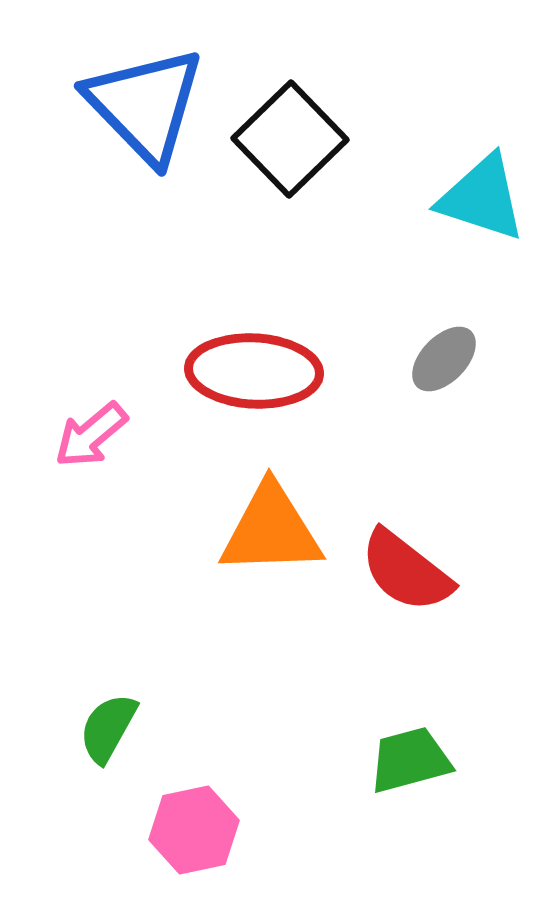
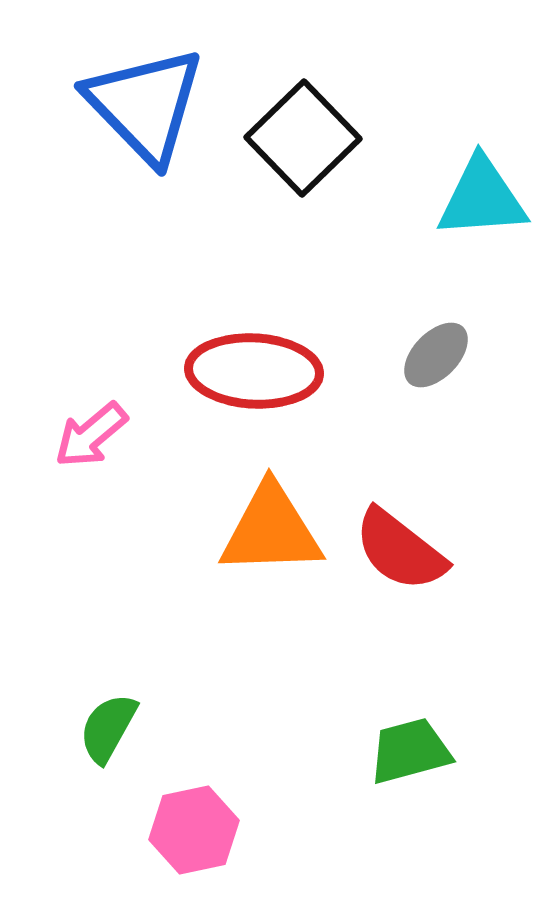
black square: moved 13 px right, 1 px up
cyan triangle: rotated 22 degrees counterclockwise
gray ellipse: moved 8 px left, 4 px up
red semicircle: moved 6 px left, 21 px up
green trapezoid: moved 9 px up
